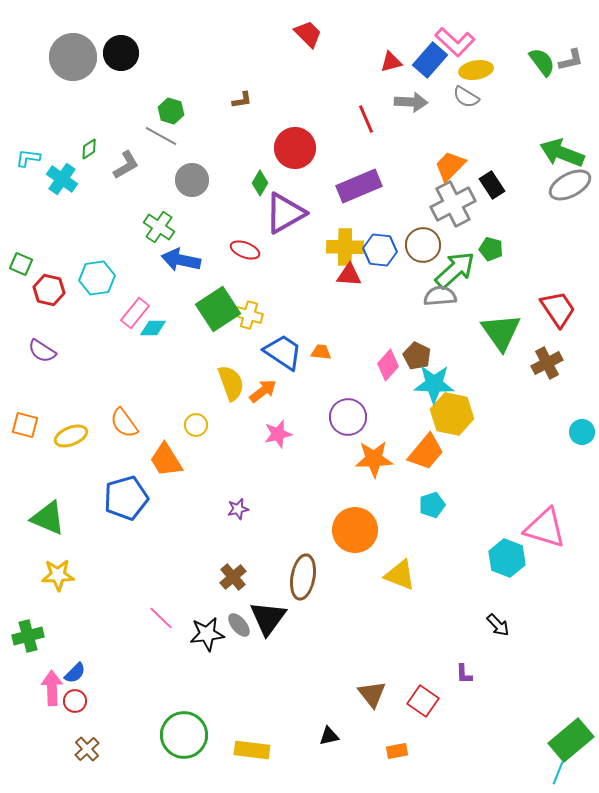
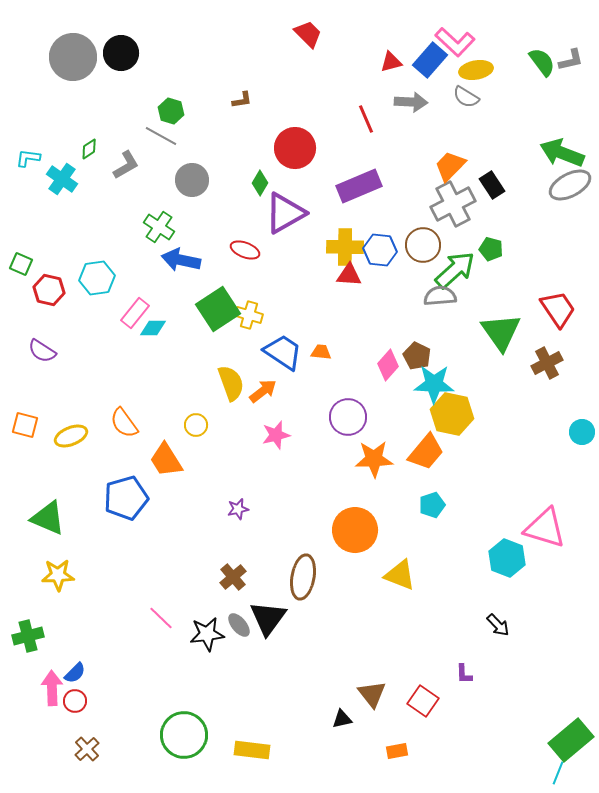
pink star at (278, 434): moved 2 px left, 1 px down
black triangle at (329, 736): moved 13 px right, 17 px up
